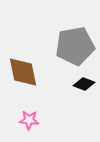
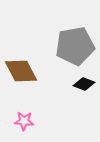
brown diamond: moved 2 px left, 1 px up; rotated 16 degrees counterclockwise
pink star: moved 5 px left, 1 px down
